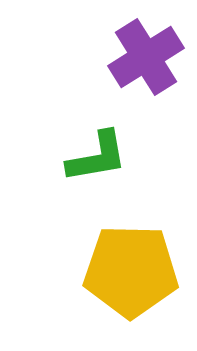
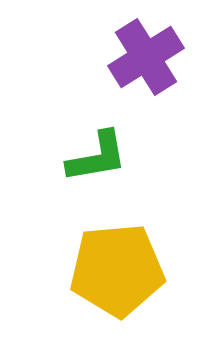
yellow pentagon: moved 14 px left, 1 px up; rotated 6 degrees counterclockwise
